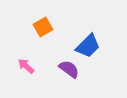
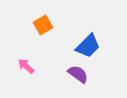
orange square: moved 2 px up
purple semicircle: moved 9 px right, 5 px down
